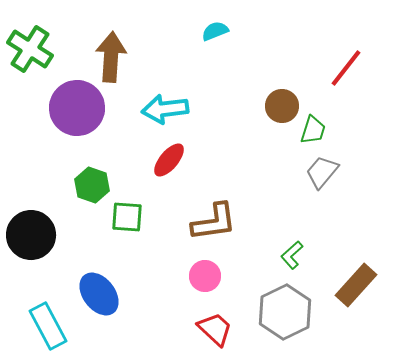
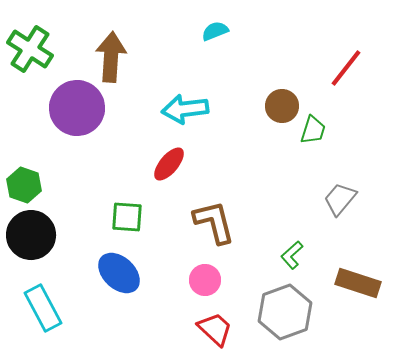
cyan arrow: moved 20 px right
red ellipse: moved 4 px down
gray trapezoid: moved 18 px right, 27 px down
green hexagon: moved 68 px left
brown L-shape: rotated 96 degrees counterclockwise
pink circle: moved 4 px down
brown rectangle: moved 2 px right, 2 px up; rotated 66 degrees clockwise
blue ellipse: moved 20 px right, 21 px up; rotated 9 degrees counterclockwise
gray hexagon: rotated 6 degrees clockwise
cyan rectangle: moved 5 px left, 18 px up
